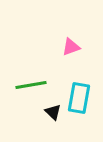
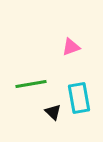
green line: moved 1 px up
cyan rectangle: rotated 20 degrees counterclockwise
